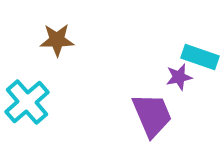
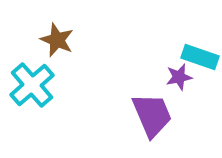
brown star: rotated 24 degrees clockwise
cyan cross: moved 5 px right, 17 px up
